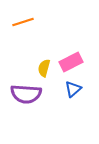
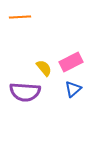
orange line: moved 3 px left, 5 px up; rotated 15 degrees clockwise
yellow semicircle: rotated 126 degrees clockwise
purple semicircle: moved 1 px left, 2 px up
